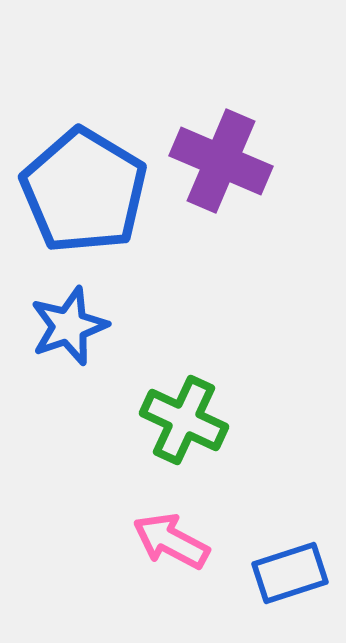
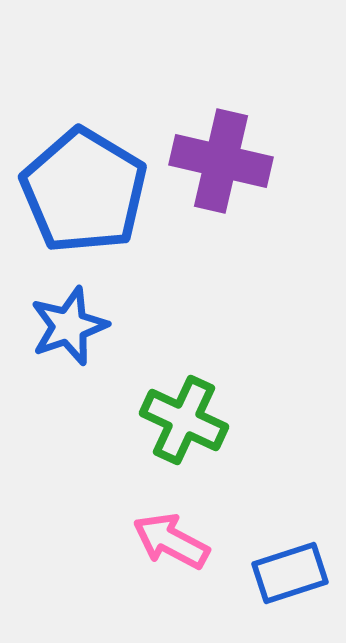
purple cross: rotated 10 degrees counterclockwise
